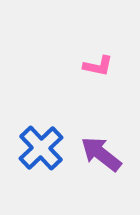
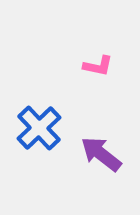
blue cross: moved 2 px left, 20 px up
